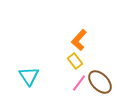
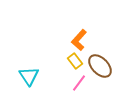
brown ellipse: moved 16 px up
